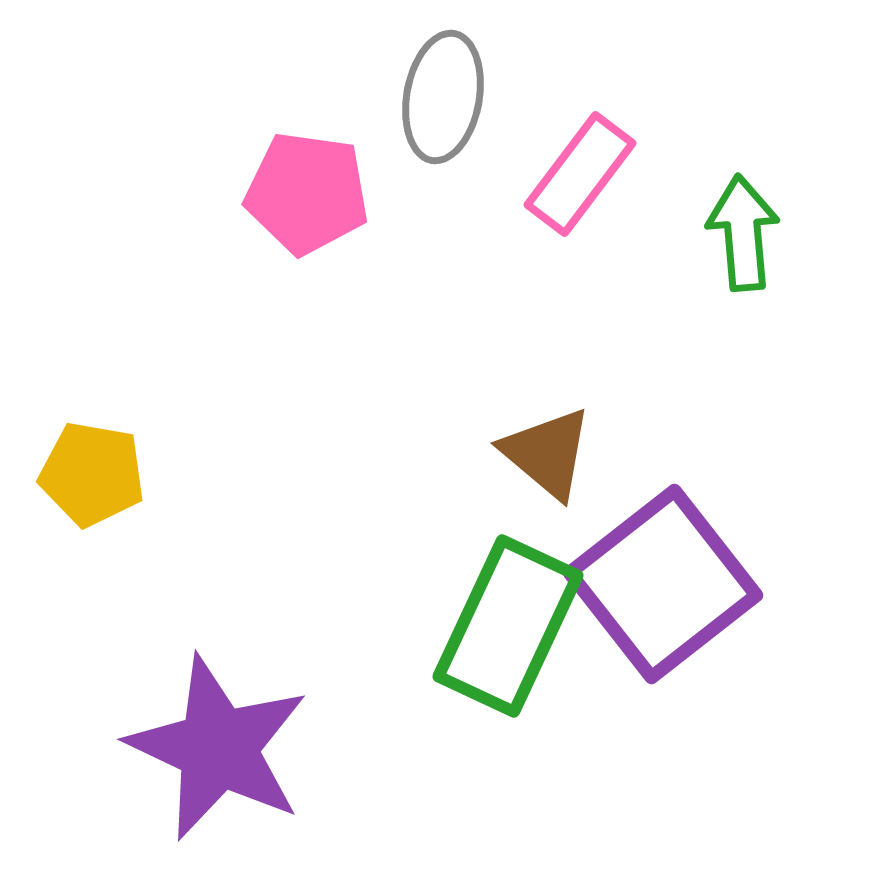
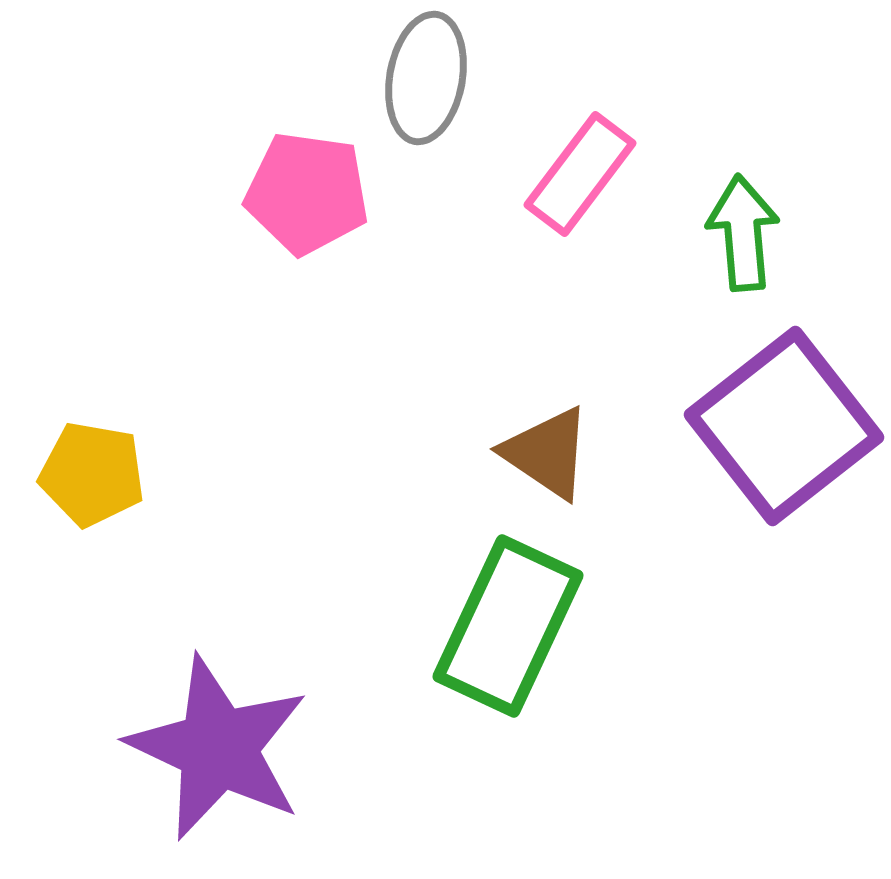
gray ellipse: moved 17 px left, 19 px up
brown triangle: rotated 6 degrees counterclockwise
purple square: moved 121 px right, 158 px up
